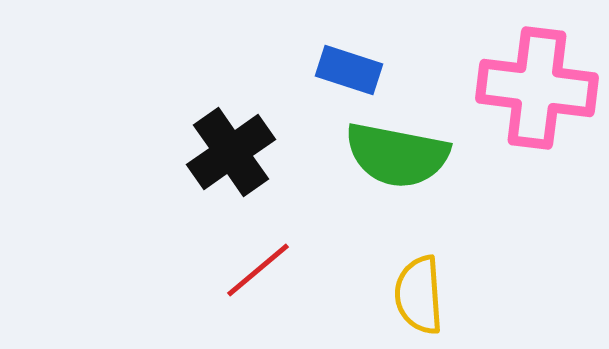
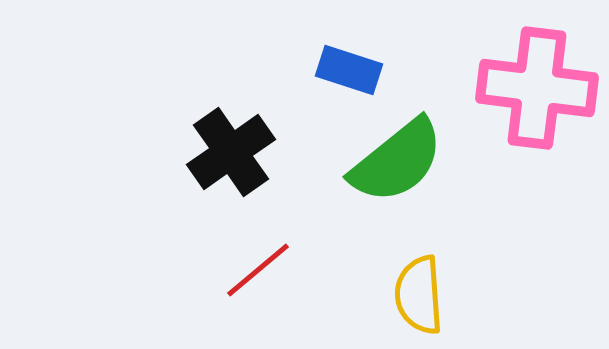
green semicircle: moved 6 px down; rotated 50 degrees counterclockwise
